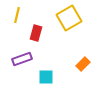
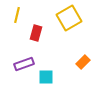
purple rectangle: moved 2 px right, 5 px down
orange rectangle: moved 2 px up
